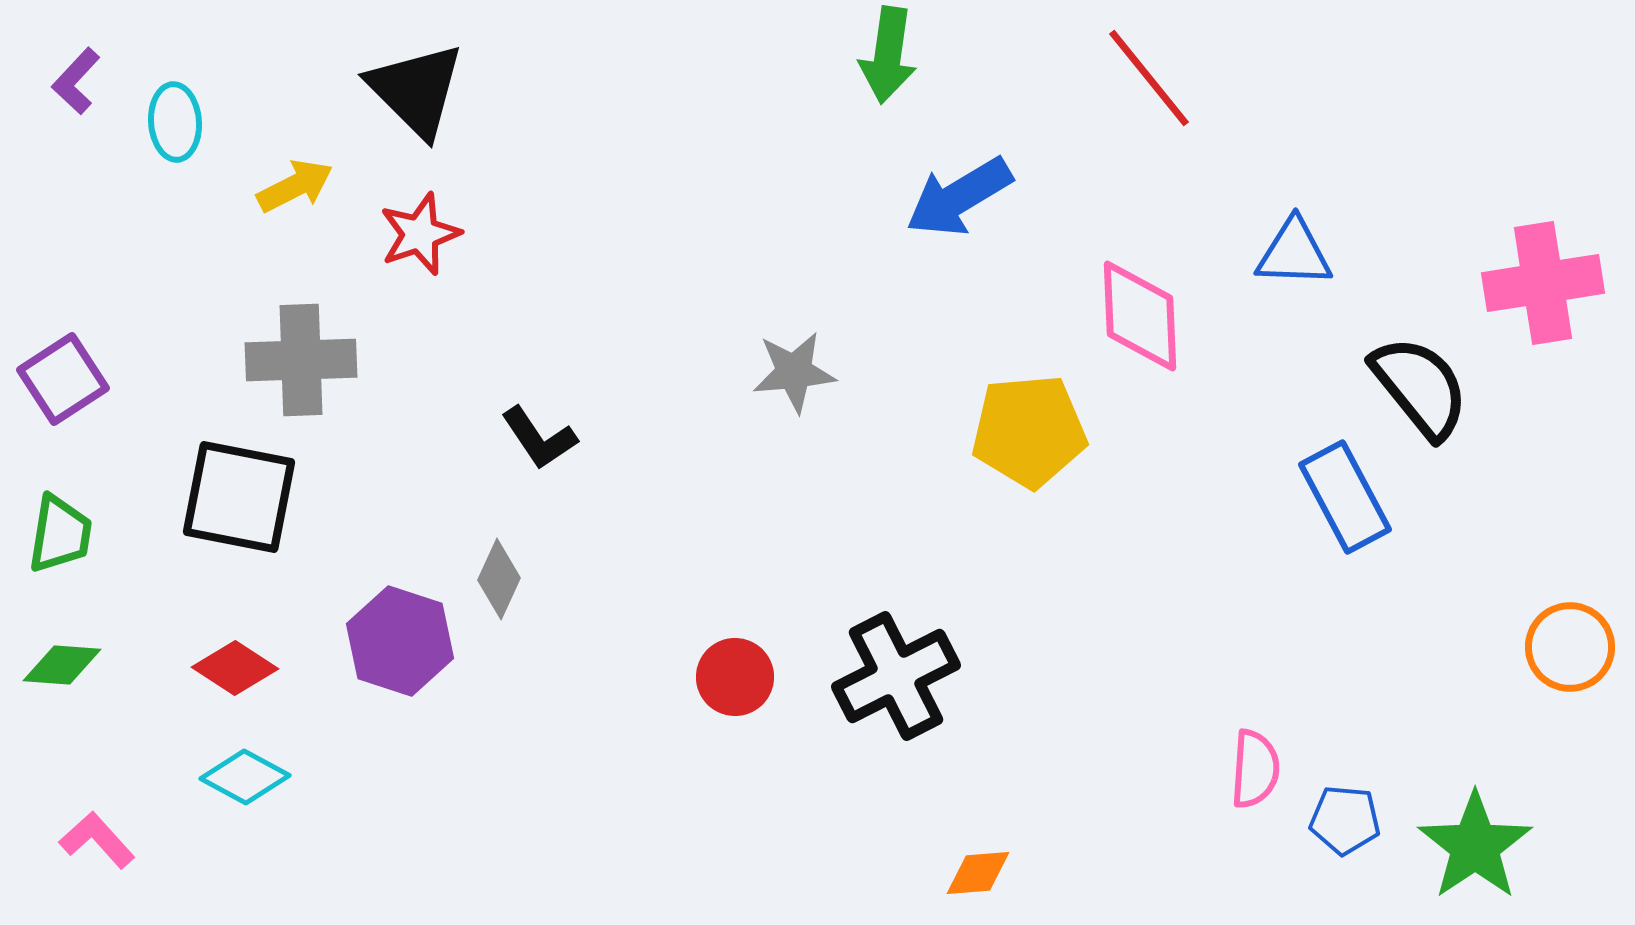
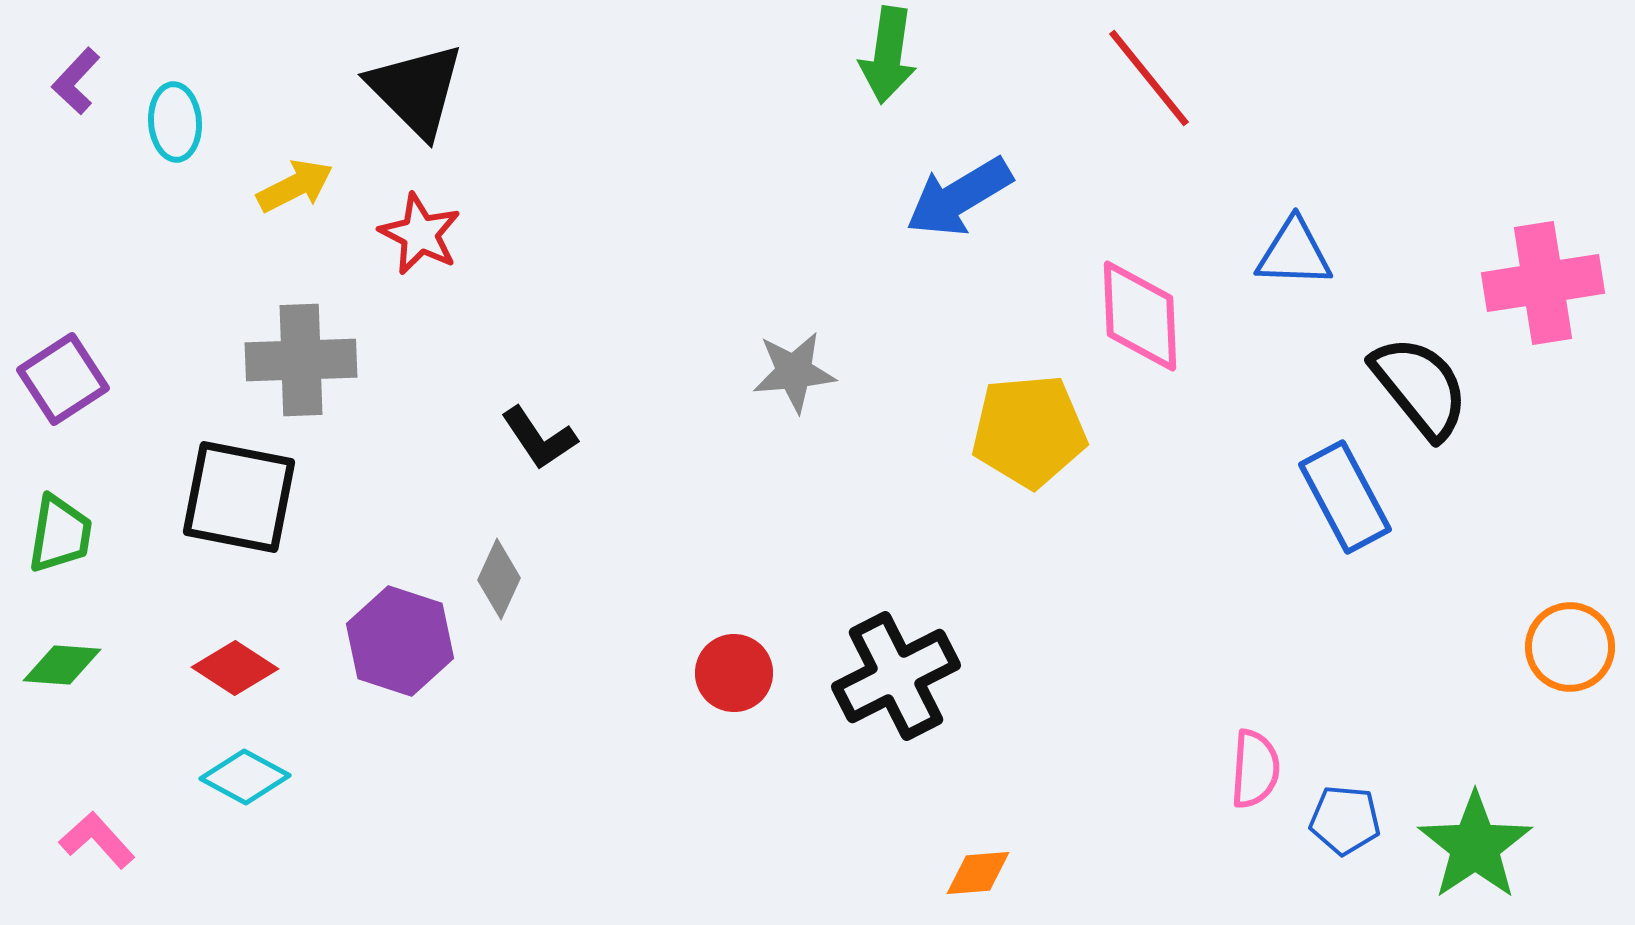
red star: rotated 26 degrees counterclockwise
red circle: moved 1 px left, 4 px up
